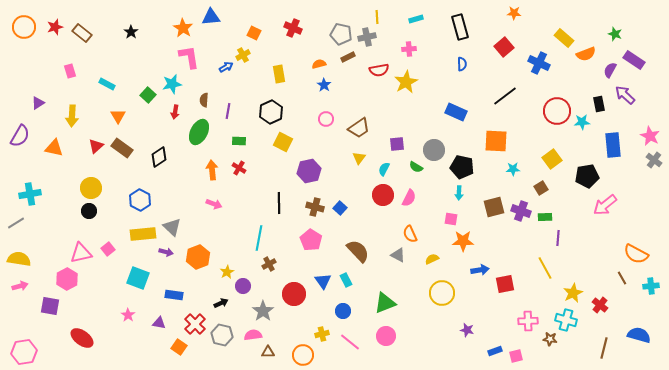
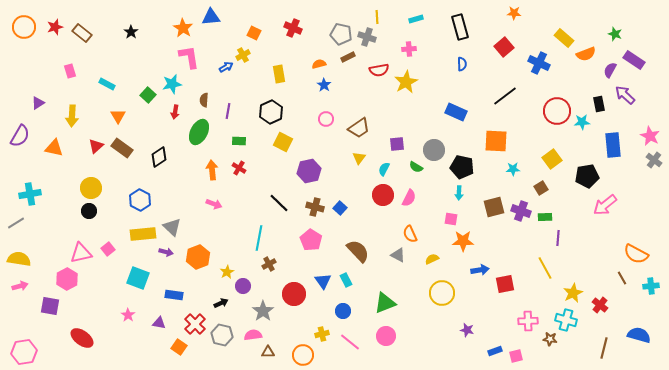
gray cross at (367, 37): rotated 30 degrees clockwise
black line at (279, 203): rotated 45 degrees counterclockwise
